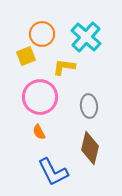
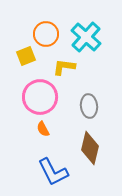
orange circle: moved 4 px right
orange semicircle: moved 4 px right, 3 px up
